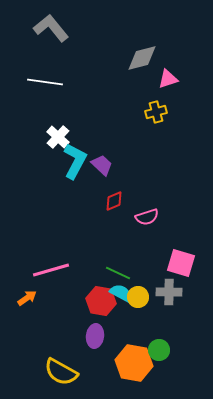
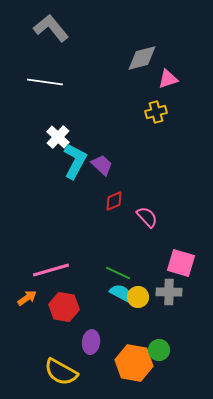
pink semicircle: rotated 115 degrees counterclockwise
red hexagon: moved 37 px left, 6 px down
purple ellipse: moved 4 px left, 6 px down
